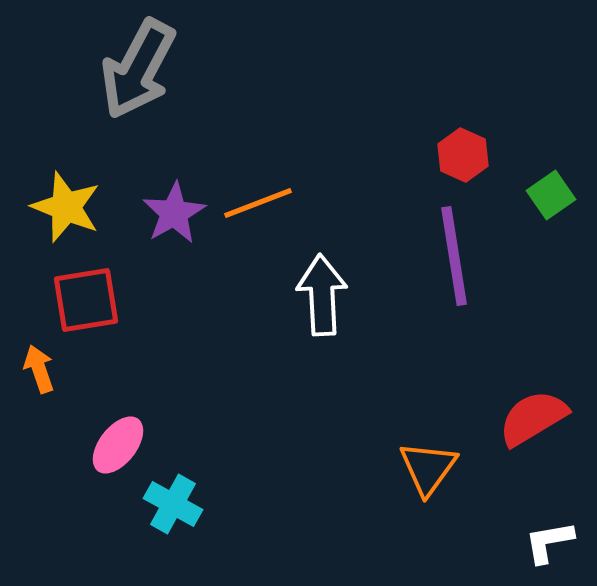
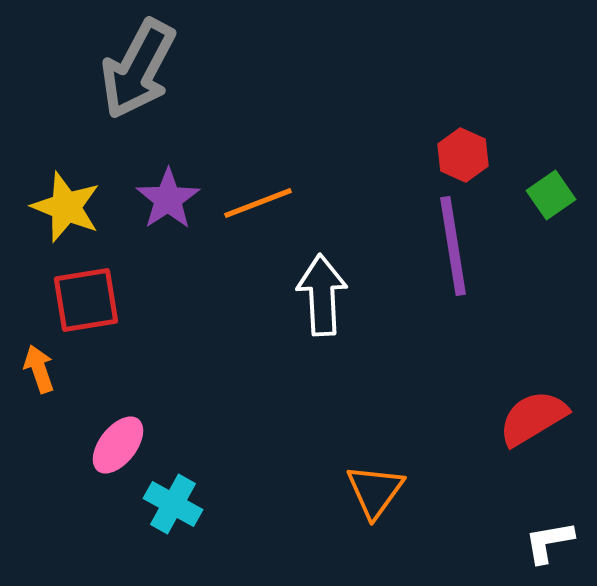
purple star: moved 6 px left, 14 px up; rotated 4 degrees counterclockwise
purple line: moved 1 px left, 10 px up
orange triangle: moved 53 px left, 23 px down
